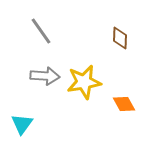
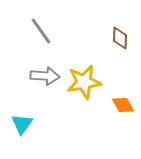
orange diamond: moved 1 px left, 1 px down
